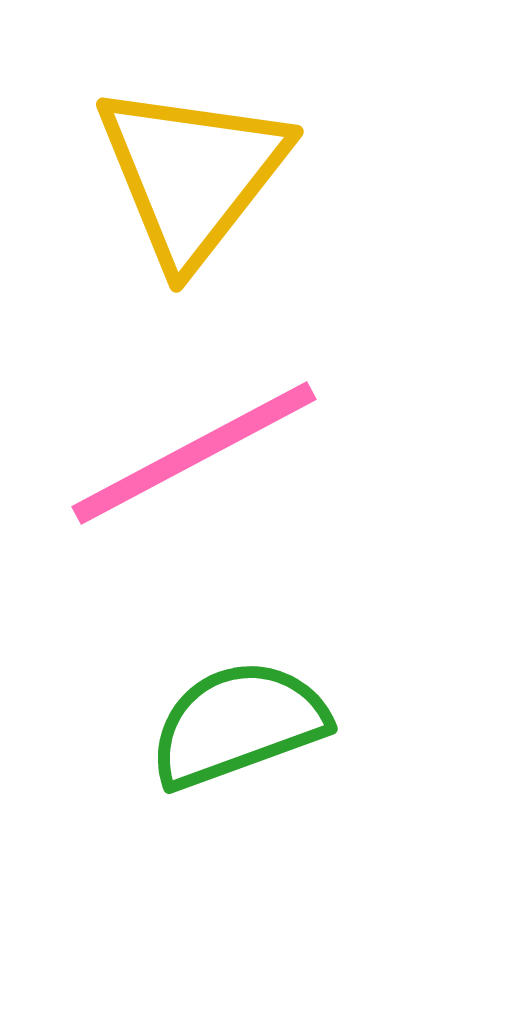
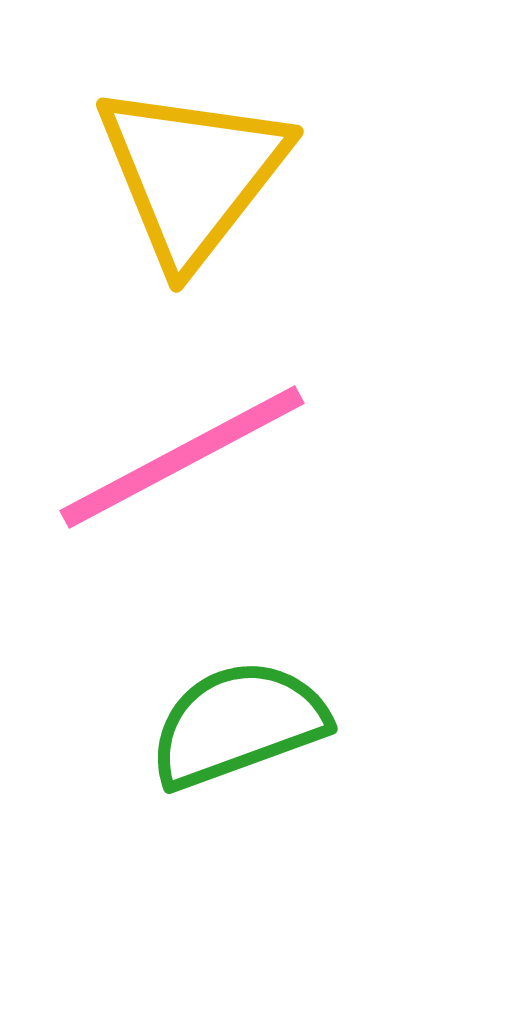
pink line: moved 12 px left, 4 px down
